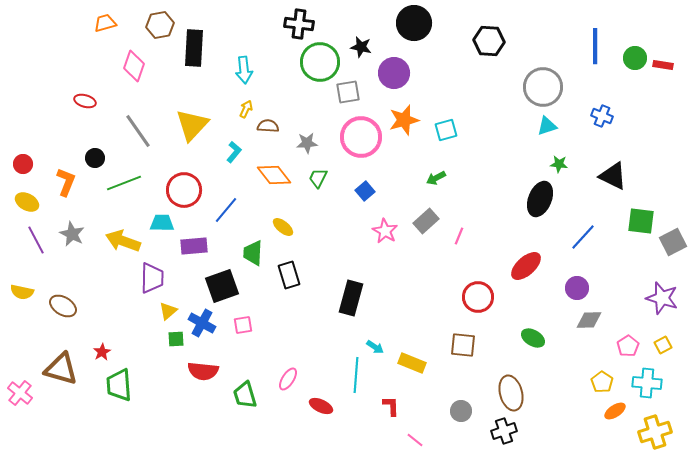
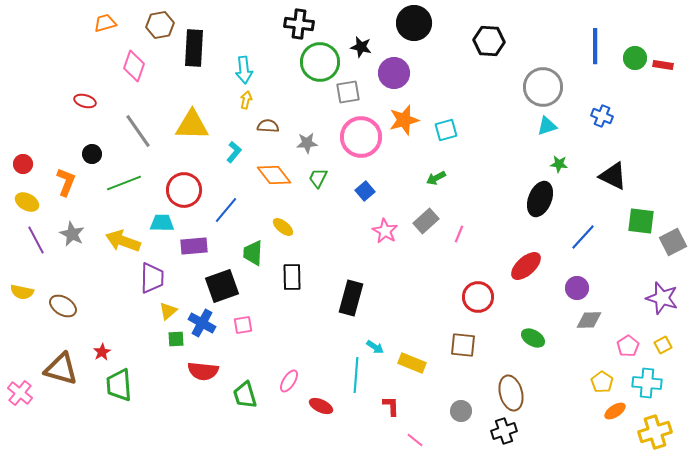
yellow arrow at (246, 109): moved 9 px up; rotated 12 degrees counterclockwise
yellow triangle at (192, 125): rotated 48 degrees clockwise
black circle at (95, 158): moved 3 px left, 4 px up
pink line at (459, 236): moved 2 px up
black rectangle at (289, 275): moved 3 px right, 2 px down; rotated 16 degrees clockwise
pink ellipse at (288, 379): moved 1 px right, 2 px down
